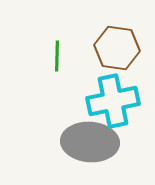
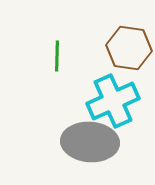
brown hexagon: moved 12 px right
cyan cross: rotated 12 degrees counterclockwise
